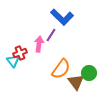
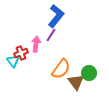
blue L-shape: moved 6 px left, 1 px up; rotated 95 degrees counterclockwise
pink arrow: moved 3 px left
red cross: moved 1 px right
